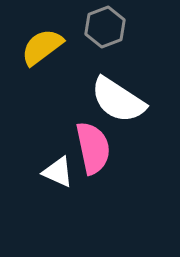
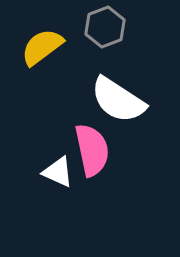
pink semicircle: moved 1 px left, 2 px down
